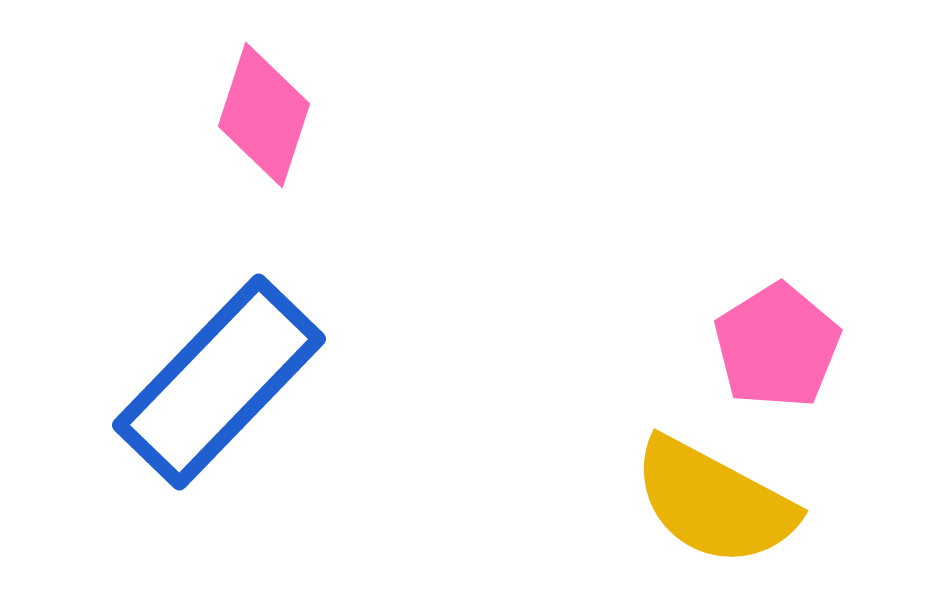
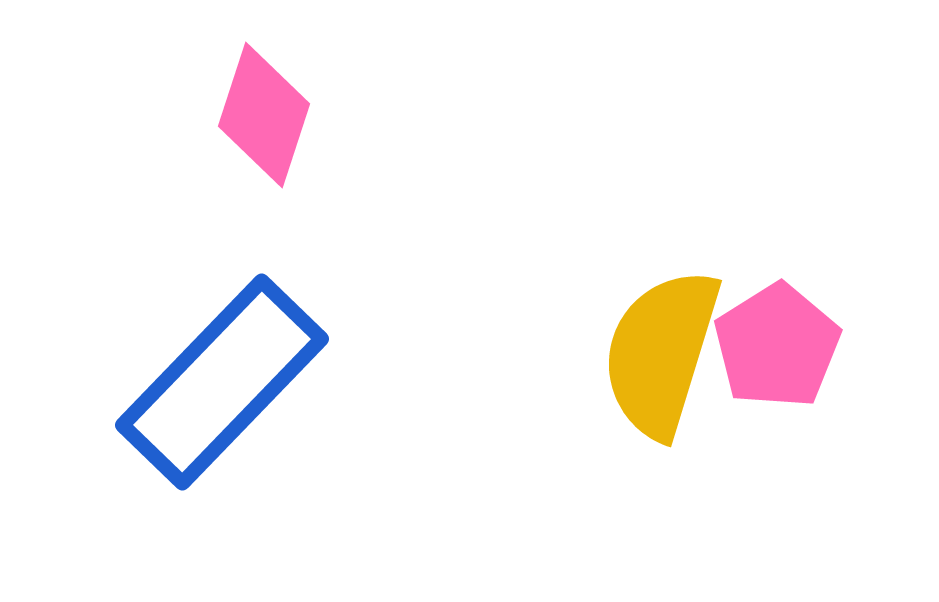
blue rectangle: moved 3 px right
yellow semicircle: moved 53 px left, 149 px up; rotated 79 degrees clockwise
